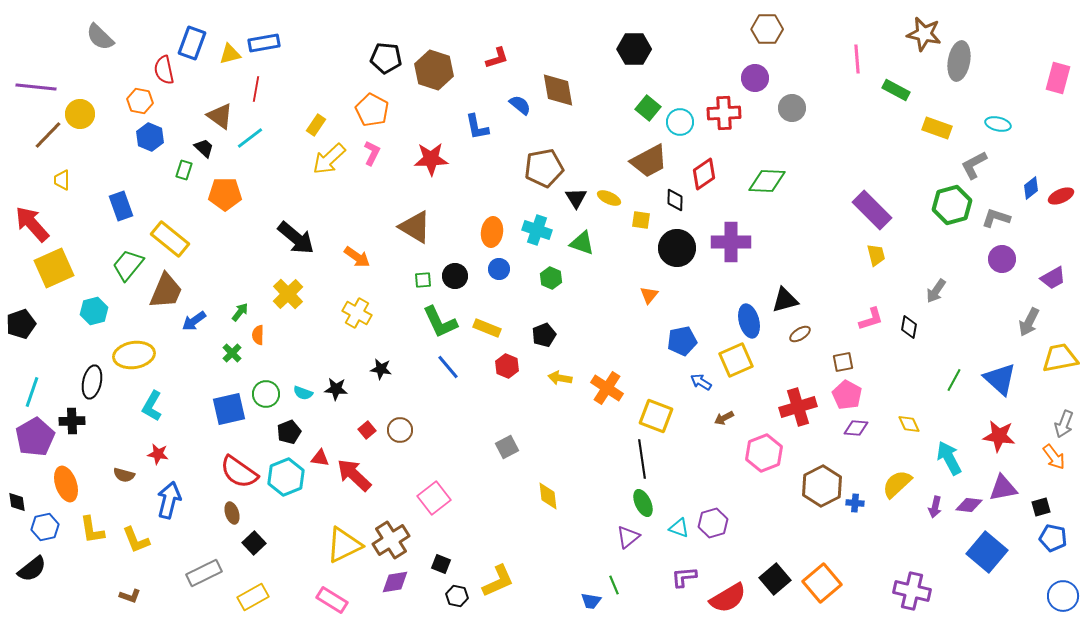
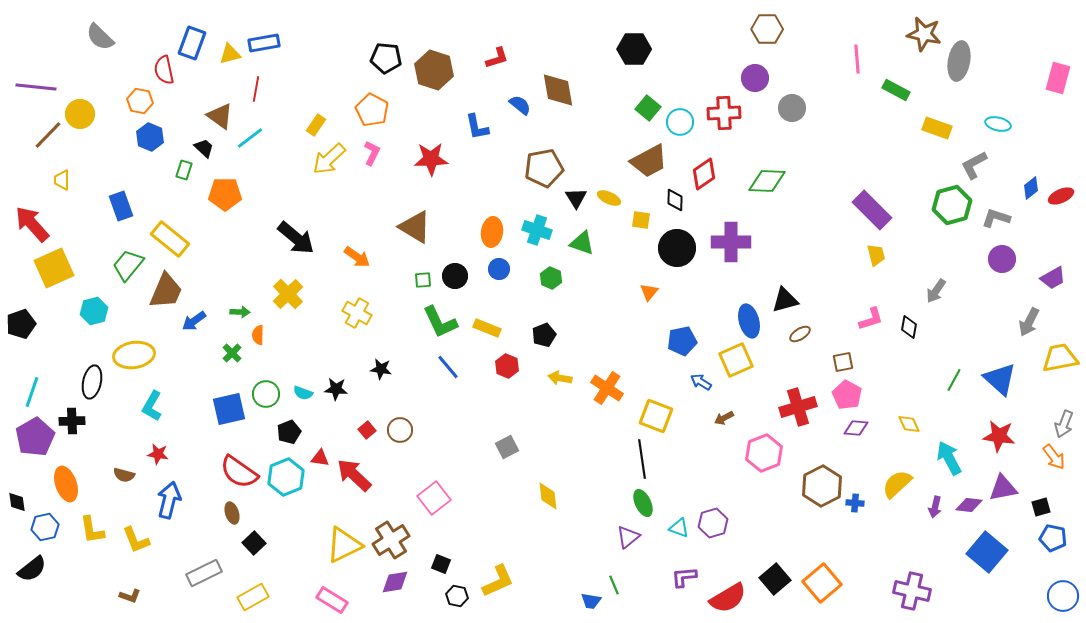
orange triangle at (649, 295): moved 3 px up
green arrow at (240, 312): rotated 54 degrees clockwise
